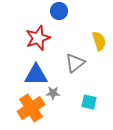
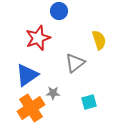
yellow semicircle: moved 1 px up
blue triangle: moved 9 px left; rotated 35 degrees counterclockwise
cyan square: rotated 28 degrees counterclockwise
